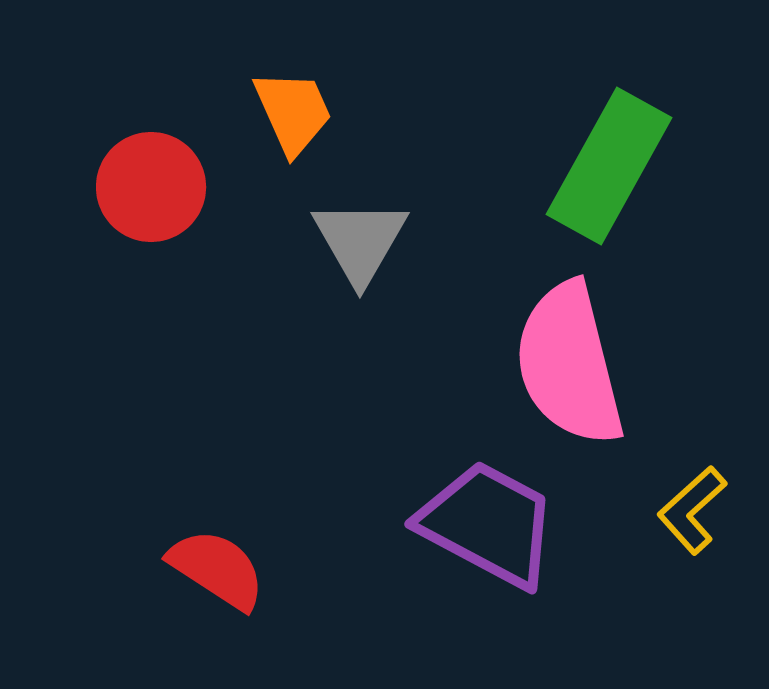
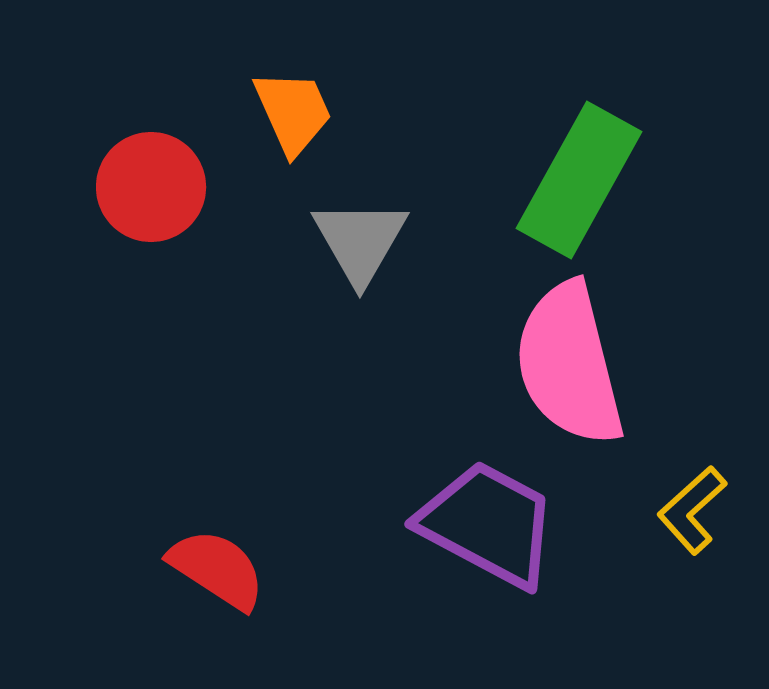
green rectangle: moved 30 px left, 14 px down
